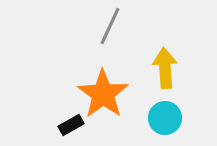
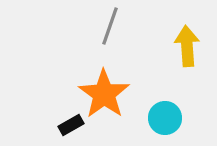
gray line: rotated 6 degrees counterclockwise
yellow arrow: moved 22 px right, 22 px up
orange star: moved 1 px right
